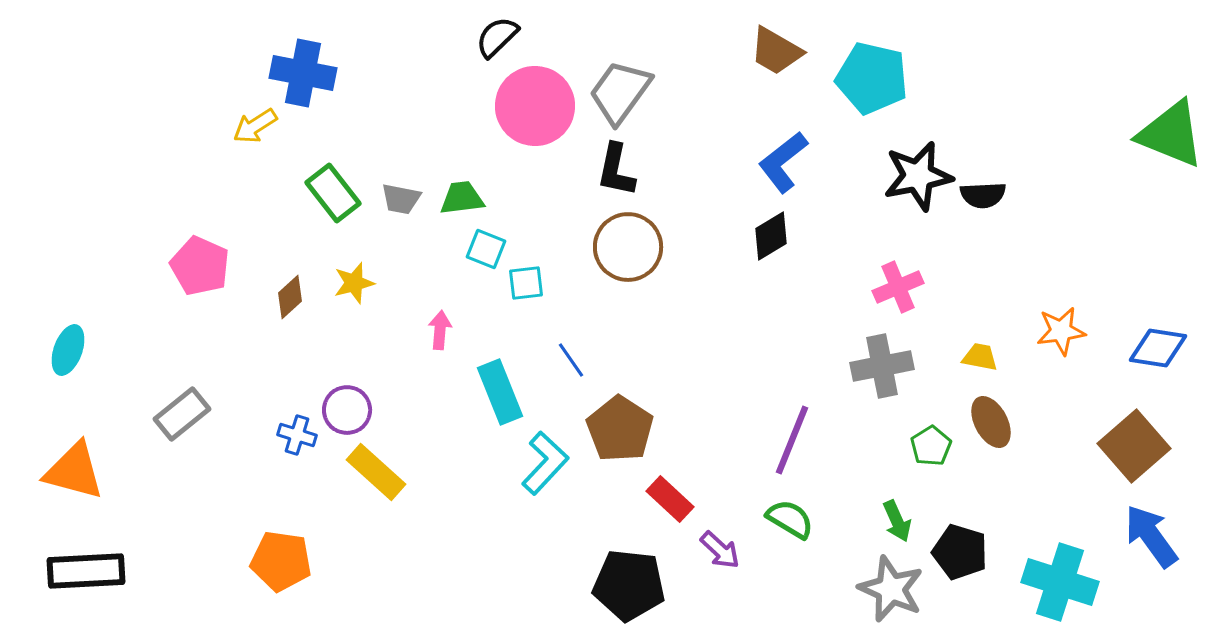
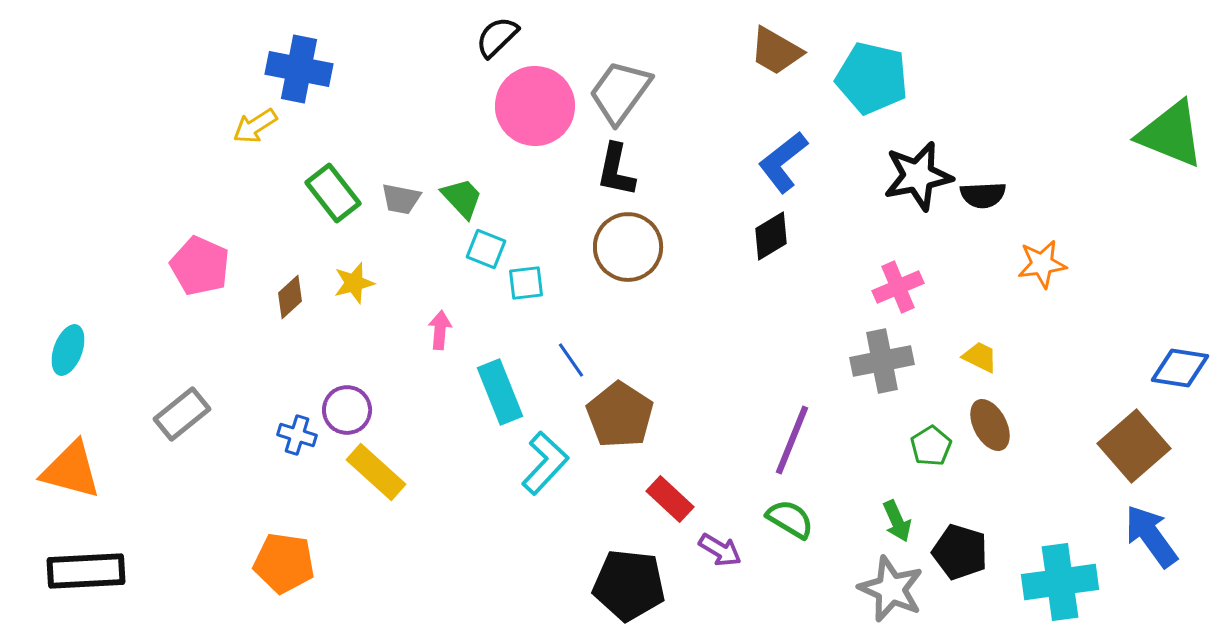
blue cross at (303, 73): moved 4 px left, 4 px up
green trapezoid at (462, 198): rotated 54 degrees clockwise
orange star at (1061, 331): moved 19 px left, 67 px up
blue diamond at (1158, 348): moved 22 px right, 20 px down
yellow trapezoid at (980, 357): rotated 15 degrees clockwise
gray cross at (882, 366): moved 5 px up
brown ellipse at (991, 422): moved 1 px left, 3 px down
brown pentagon at (620, 429): moved 14 px up
orange triangle at (74, 471): moved 3 px left, 1 px up
purple arrow at (720, 550): rotated 12 degrees counterclockwise
orange pentagon at (281, 561): moved 3 px right, 2 px down
cyan cross at (1060, 582): rotated 26 degrees counterclockwise
